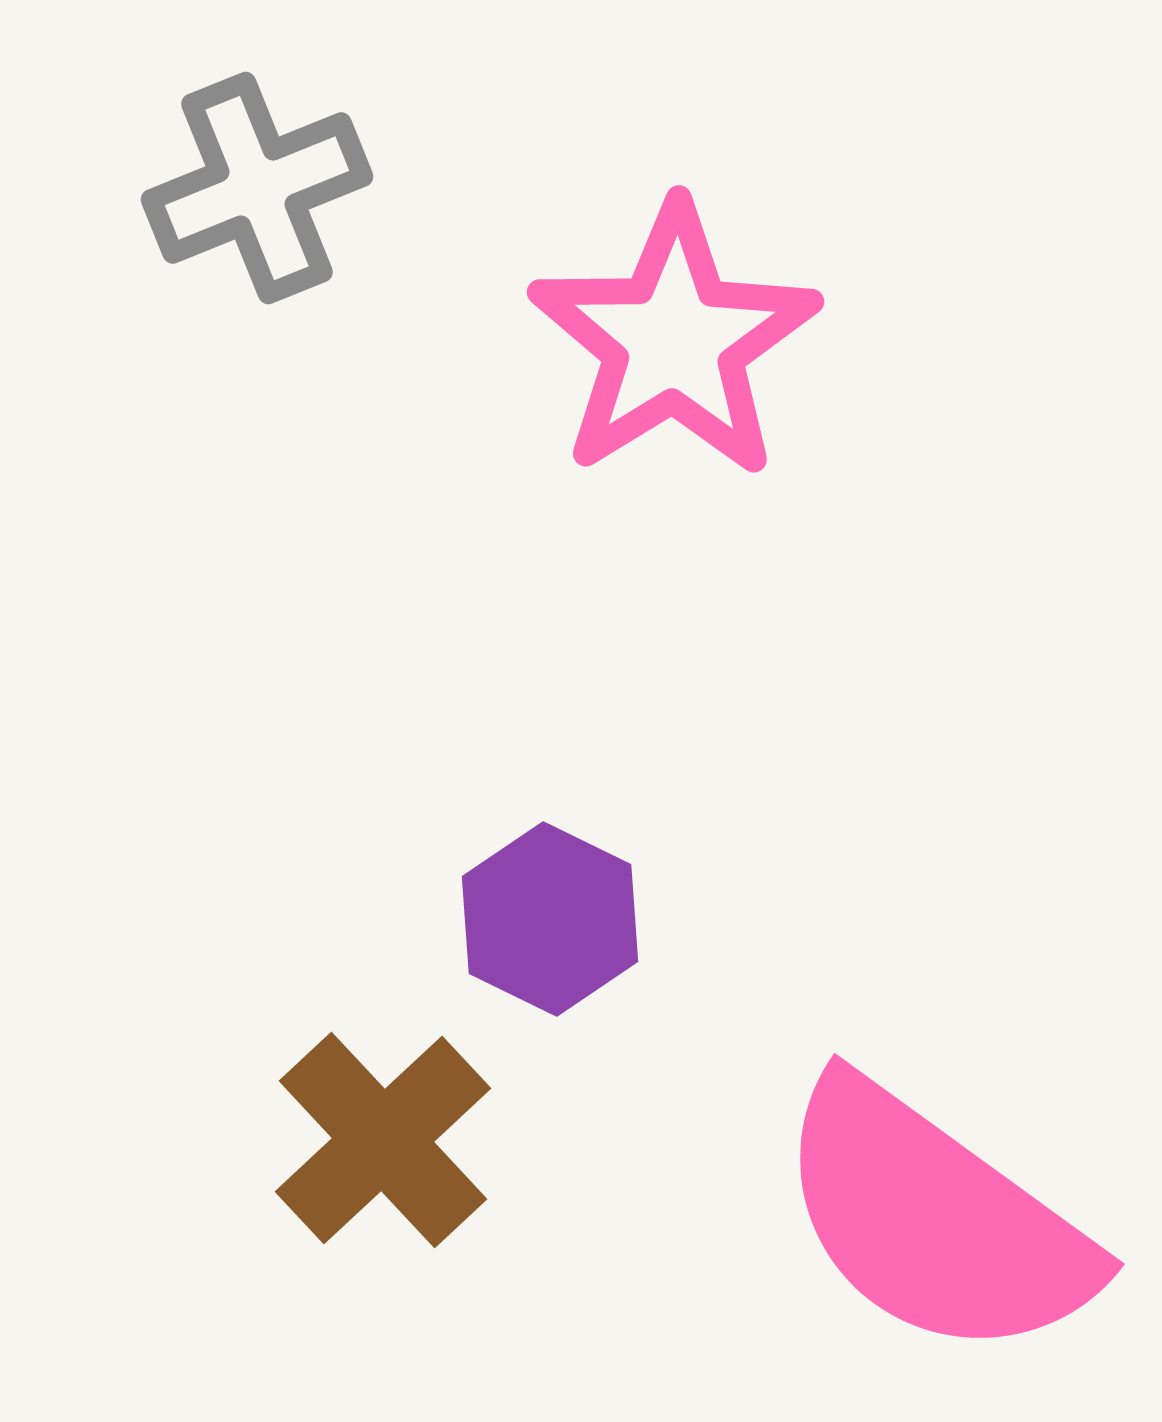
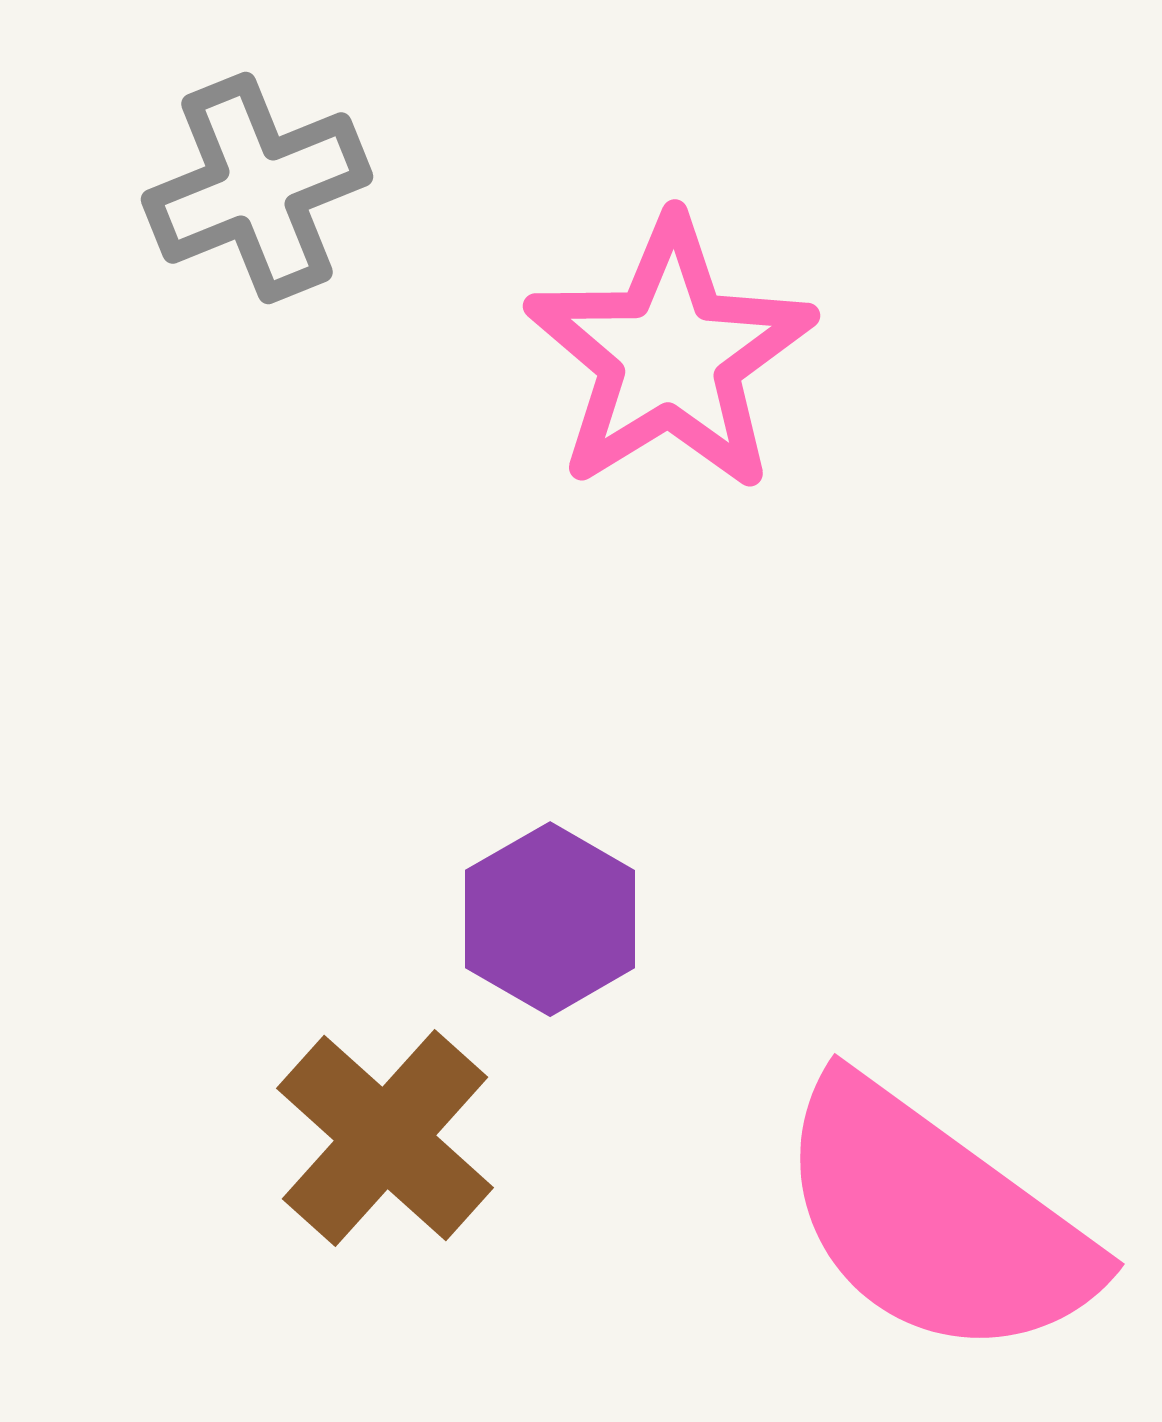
pink star: moved 4 px left, 14 px down
purple hexagon: rotated 4 degrees clockwise
brown cross: moved 2 px right, 2 px up; rotated 5 degrees counterclockwise
